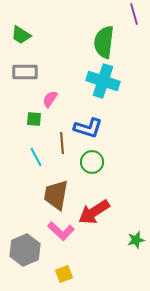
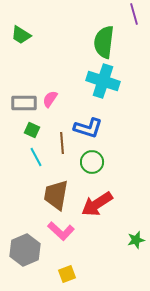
gray rectangle: moved 1 px left, 31 px down
green square: moved 2 px left, 11 px down; rotated 21 degrees clockwise
red arrow: moved 3 px right, 8 px up
yellow square: moved 3 px right
